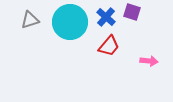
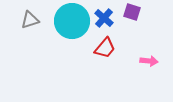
blue cross: moved 2 px left, 1 px down
cyan circle: moved 2 px right, 1 px up
red trapezoid: moved 4 px left, 2 px down
